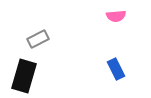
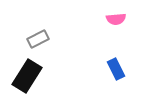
pink semicircle: moved 3 px down
black rectangle: moved 3 px right; rotated 16 degrees clockwise
